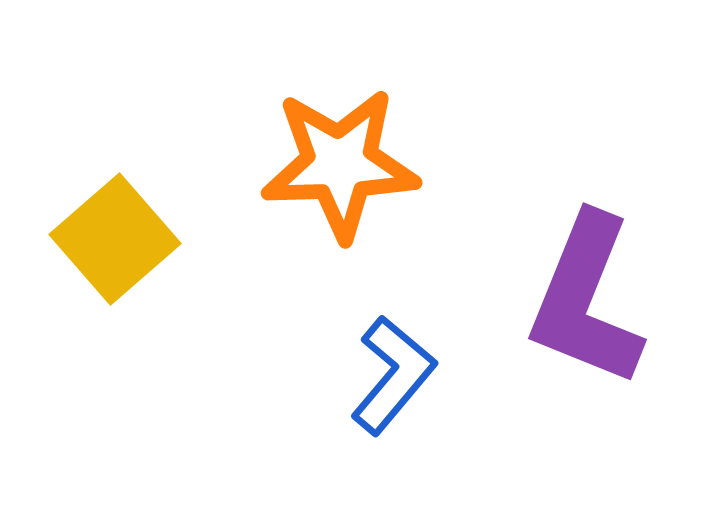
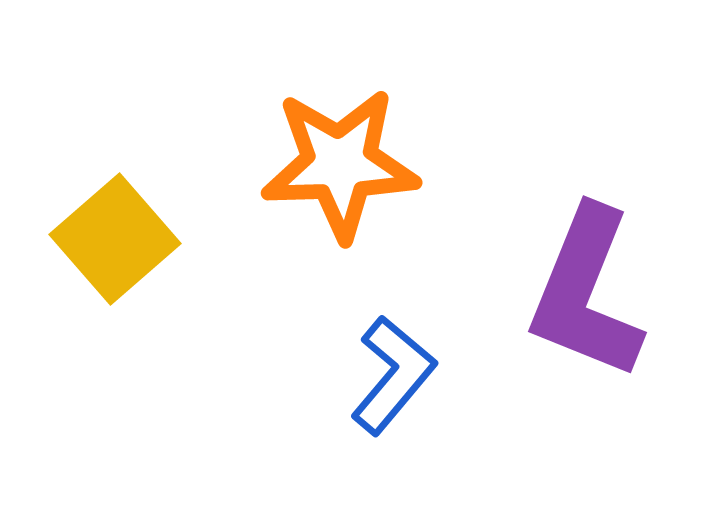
purple L-shape: moved 7 px up
